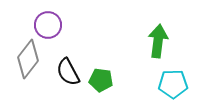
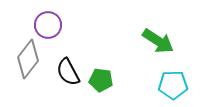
green arrow: rotated 116 degrees clockwise
cyan pentagon: moved 1 px down
